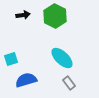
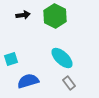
blue semicircle: moved 2 px right, 1 px down
